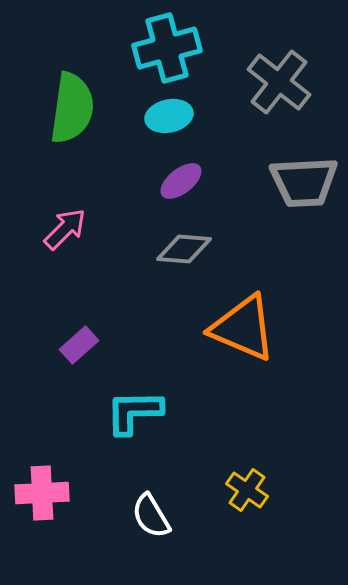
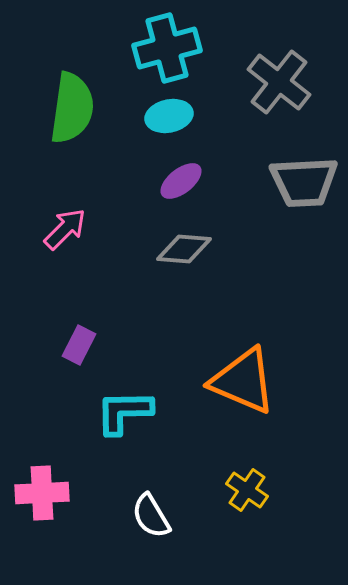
orange triangle: moved 53 px down
purple rectangle: rotated 21 degrees counterclockwise
cyan L-shape: moved 10 px left
